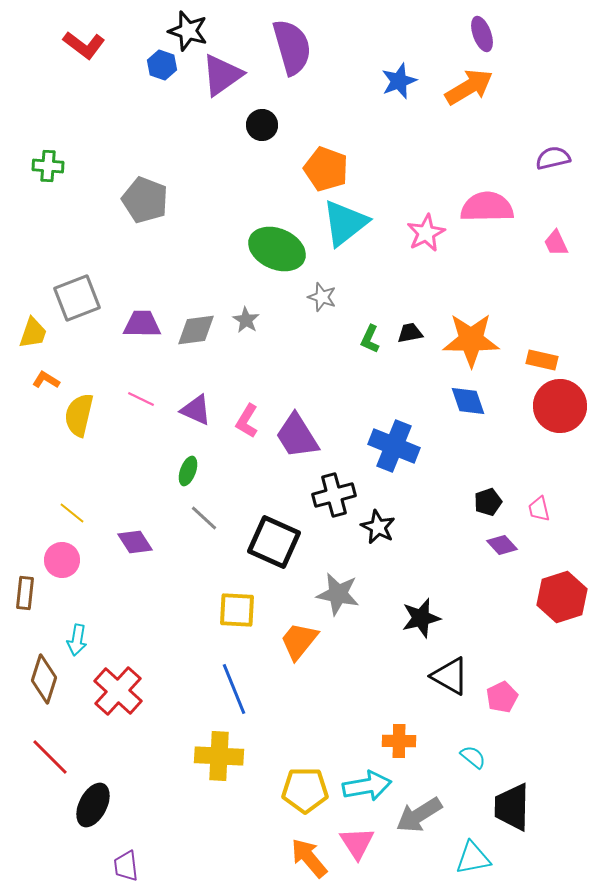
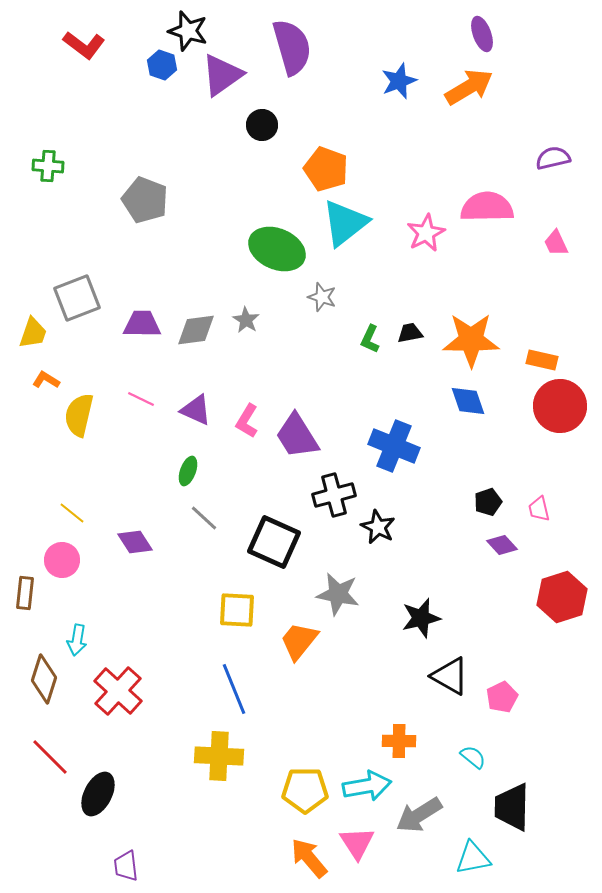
black ellipse at (93, 805): moved 5 px right, 11 px up
